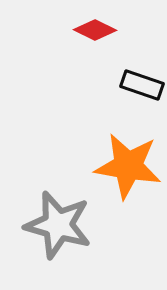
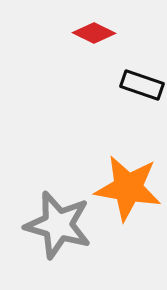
red diamond: moved 1 px left, 3 px down
orange star: moved 22 px down
